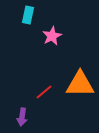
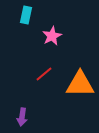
cyan rectangle: moved 2 px left
red line: moved 18 px up
